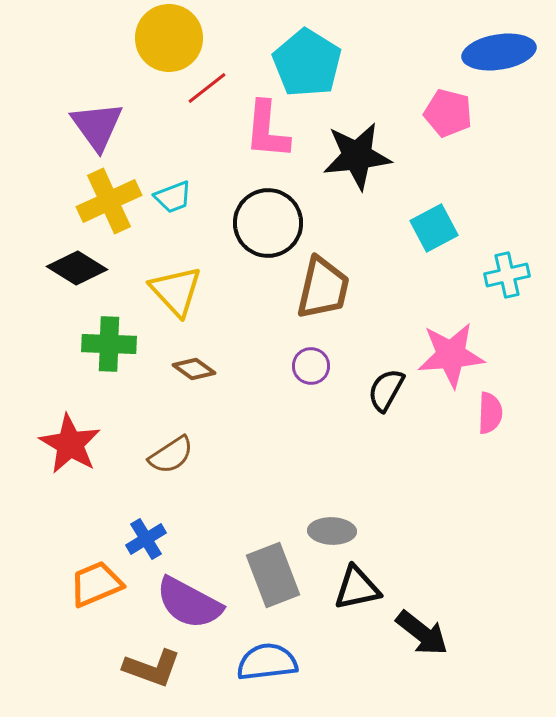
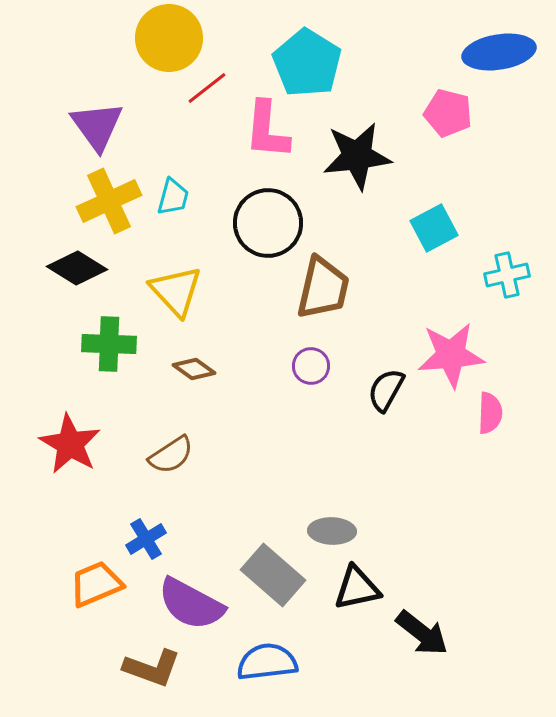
cyan trapezoid: rotated 54 degrees counterclockwise
gray rectangle: rotated 28 degrees counterclockwise
purple semicircle: moved 2 px right, 1 px down
